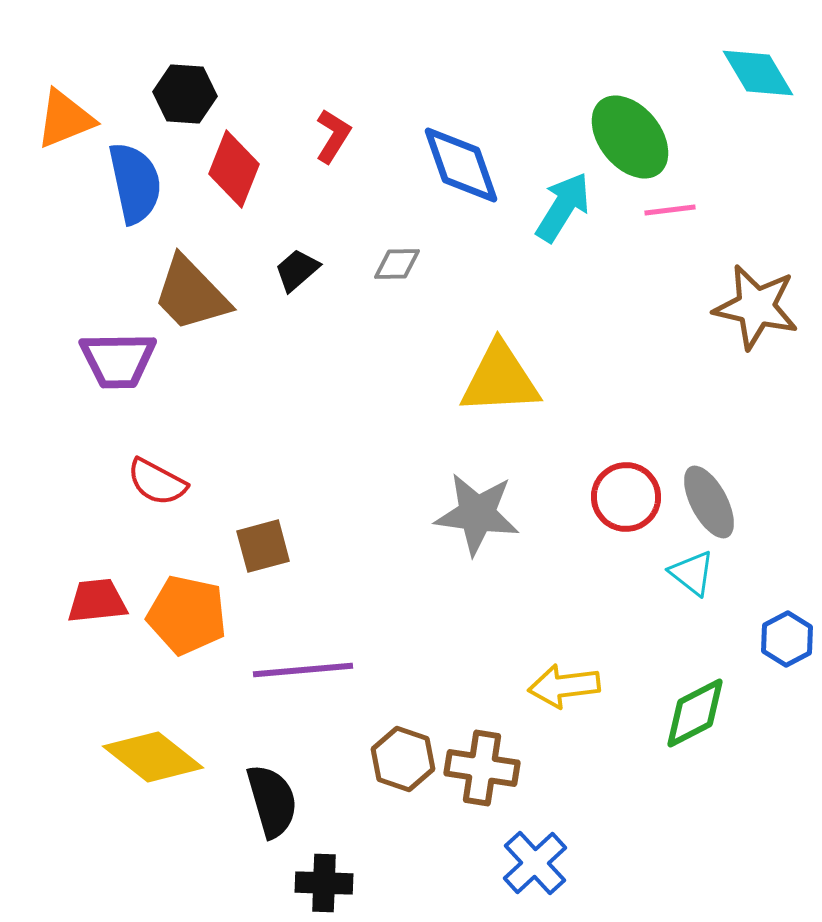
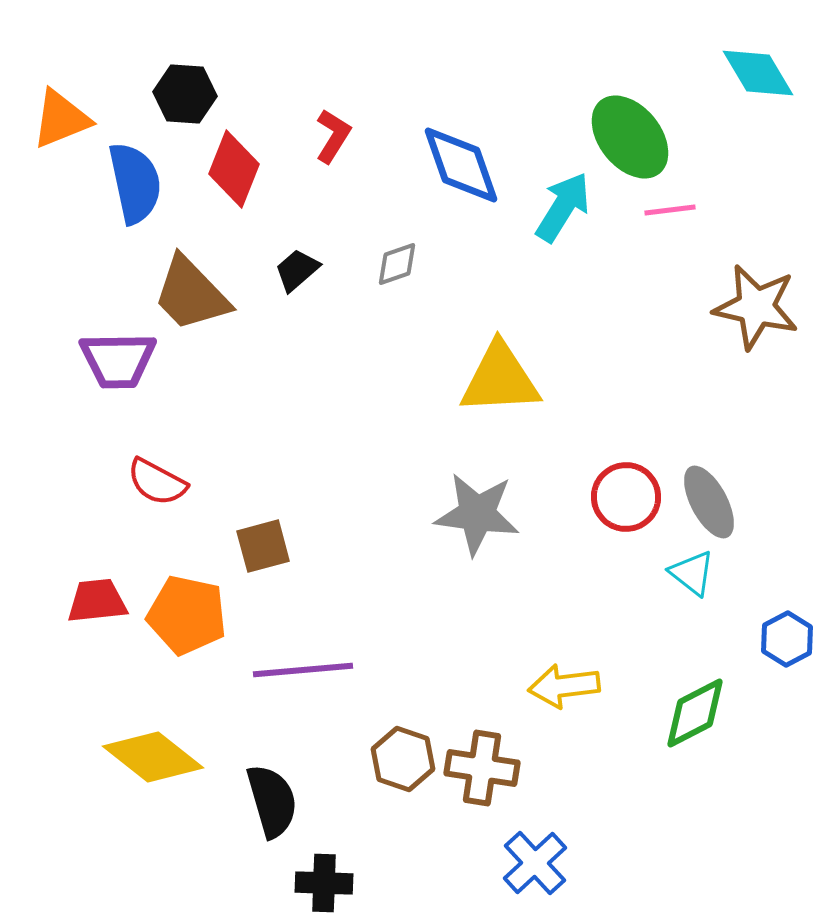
orange triangle: moved 4 px left
gray diamond: rotated 18 degrees counterclockwise
